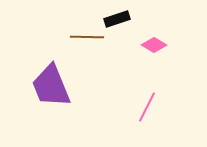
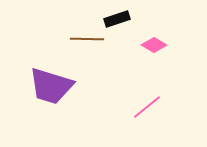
brown line: moved 2 px down
purple trapezoid: rotated 51 degrees counterclockwise
pink line: rotated 24 degrees clockwise
